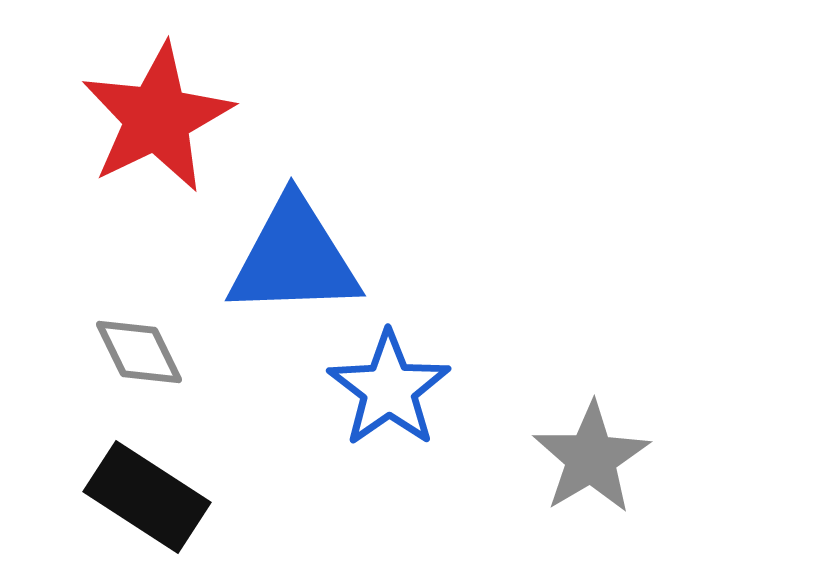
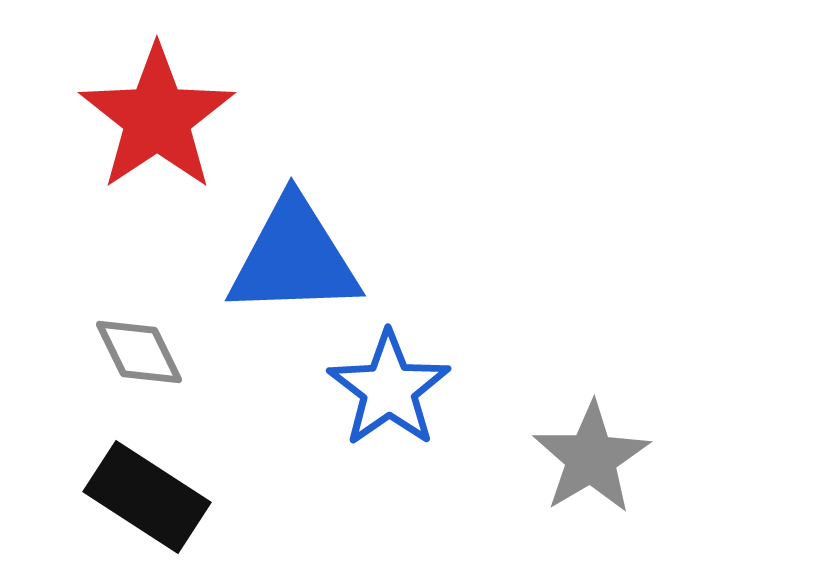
red star: rotated 8 degrees counterclockwise
